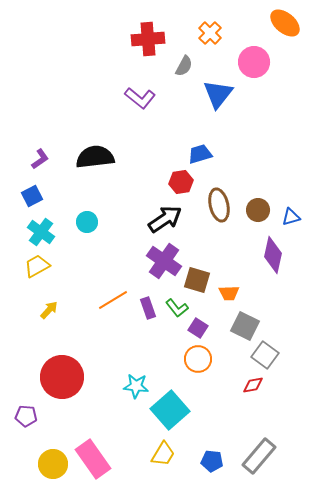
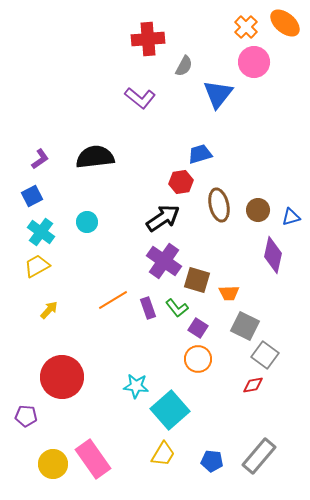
orange cross at (210, 33): moved 36 px right, 6 px up
black arrow at (165, 219): moved 2 px left, 1 px up
